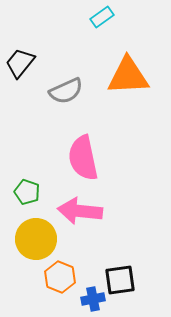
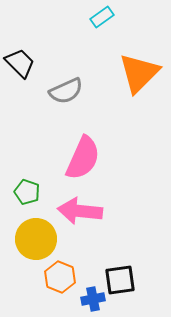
black trapezoid: rotated 96 degrees clockwise
orange triangle: moved 11 px right, 3 px up; rotated 42 degrees counterclockwise
pink semicircle: rotated 144 degrees counterclockwise
